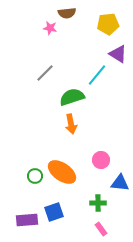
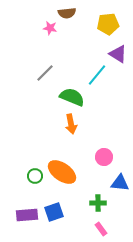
green semicircle: rotated 40 degrees clockwise
pink circle: moved 3 px right, 3 px up
purple rectangle: moved 5 px up
